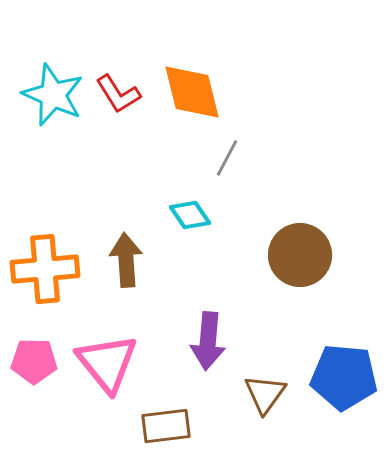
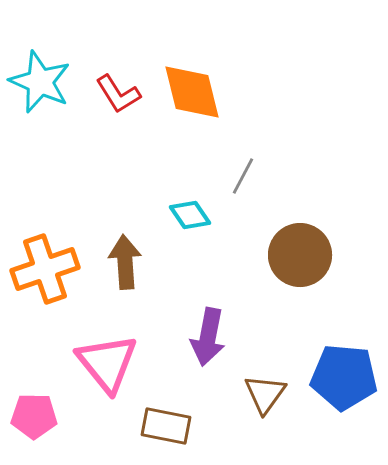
cyan star: moved 13 px left, 13 px up
gray line: moved 16 px right, 18 px down
brown arrow: moved 1 px left, 2 px down
orange cross: rotated 14 degrees counterclockwise
purple arrow: moved 4 px up; rotated 6 degrees clockwise
pink pentagon: moved 55 px down
brown rectangle: rotated 18 degrees clockwise
